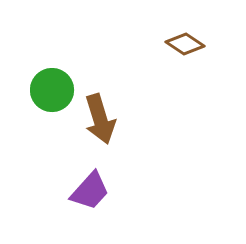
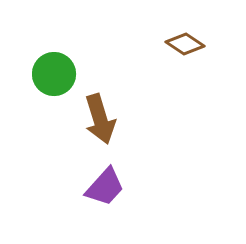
green circle: moved 2 px right, 16 px up
purple trapezoid: moved 15 px right, 4 px up
